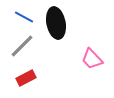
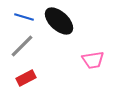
blue line: rotated 12 degrees counterclockwise
black ellipse: moved 3 px right, 2 px up; rotated 36 degrees counterclockwise
pink trapezoid: moved 1 px right, 1 px down; rotated 55 degrees counterclockwise
